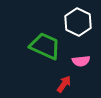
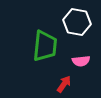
white hexagon: moved 1 px left; rotated 16 degrees counterclockwise
green trapezoid: rotated 72 degrees clockwise
